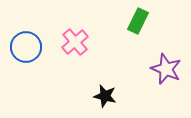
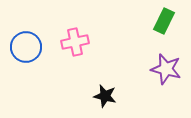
green rectangle: moved 26 px right
pink cross: rotated 28 degrees clockwise
purple star: rotated 8 degrees counterclockwise
